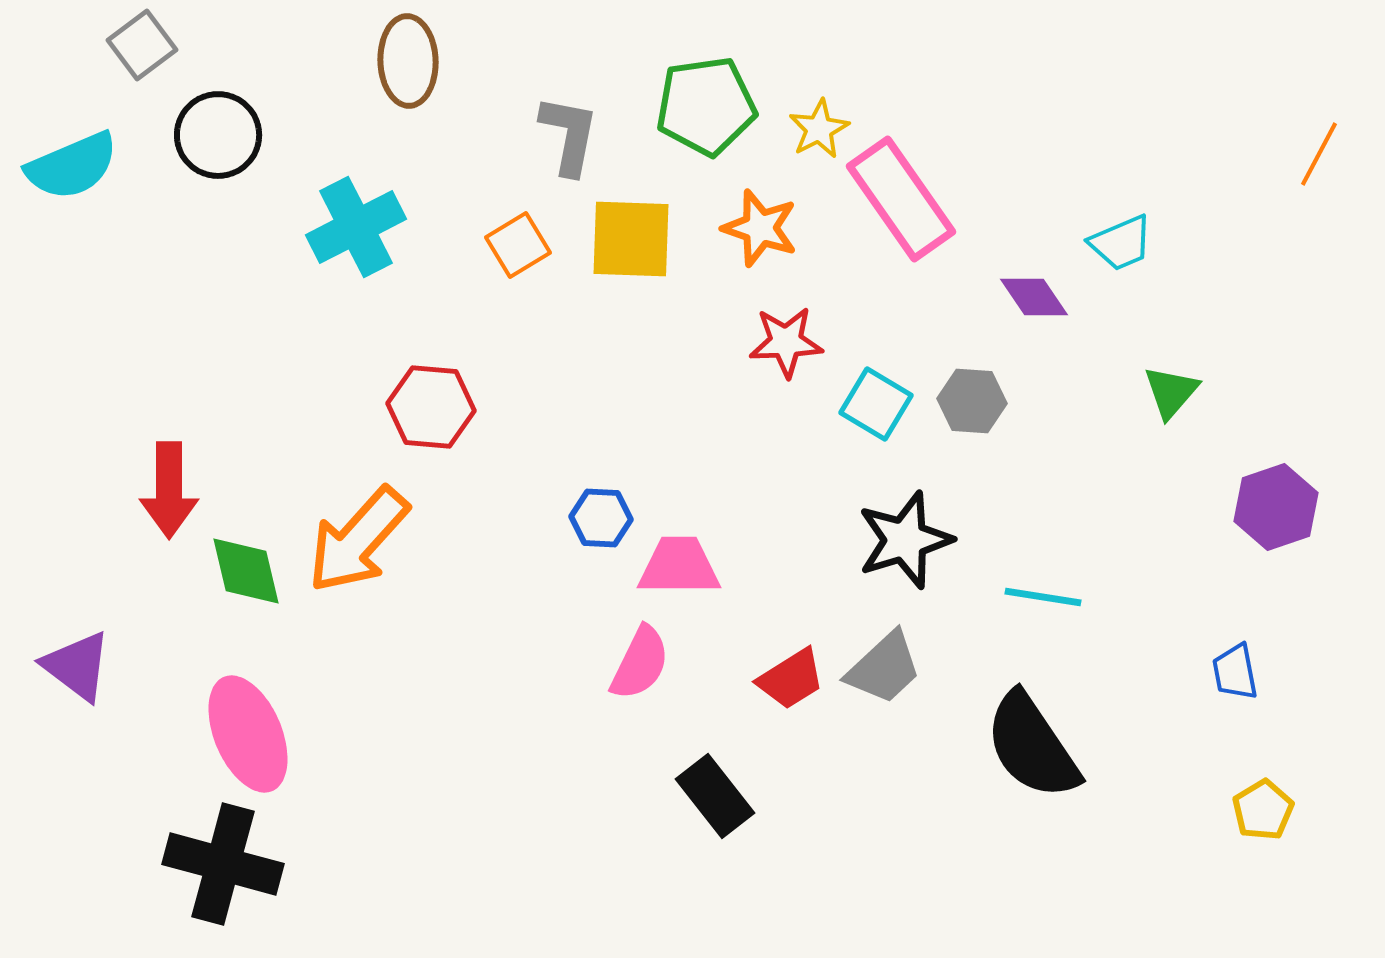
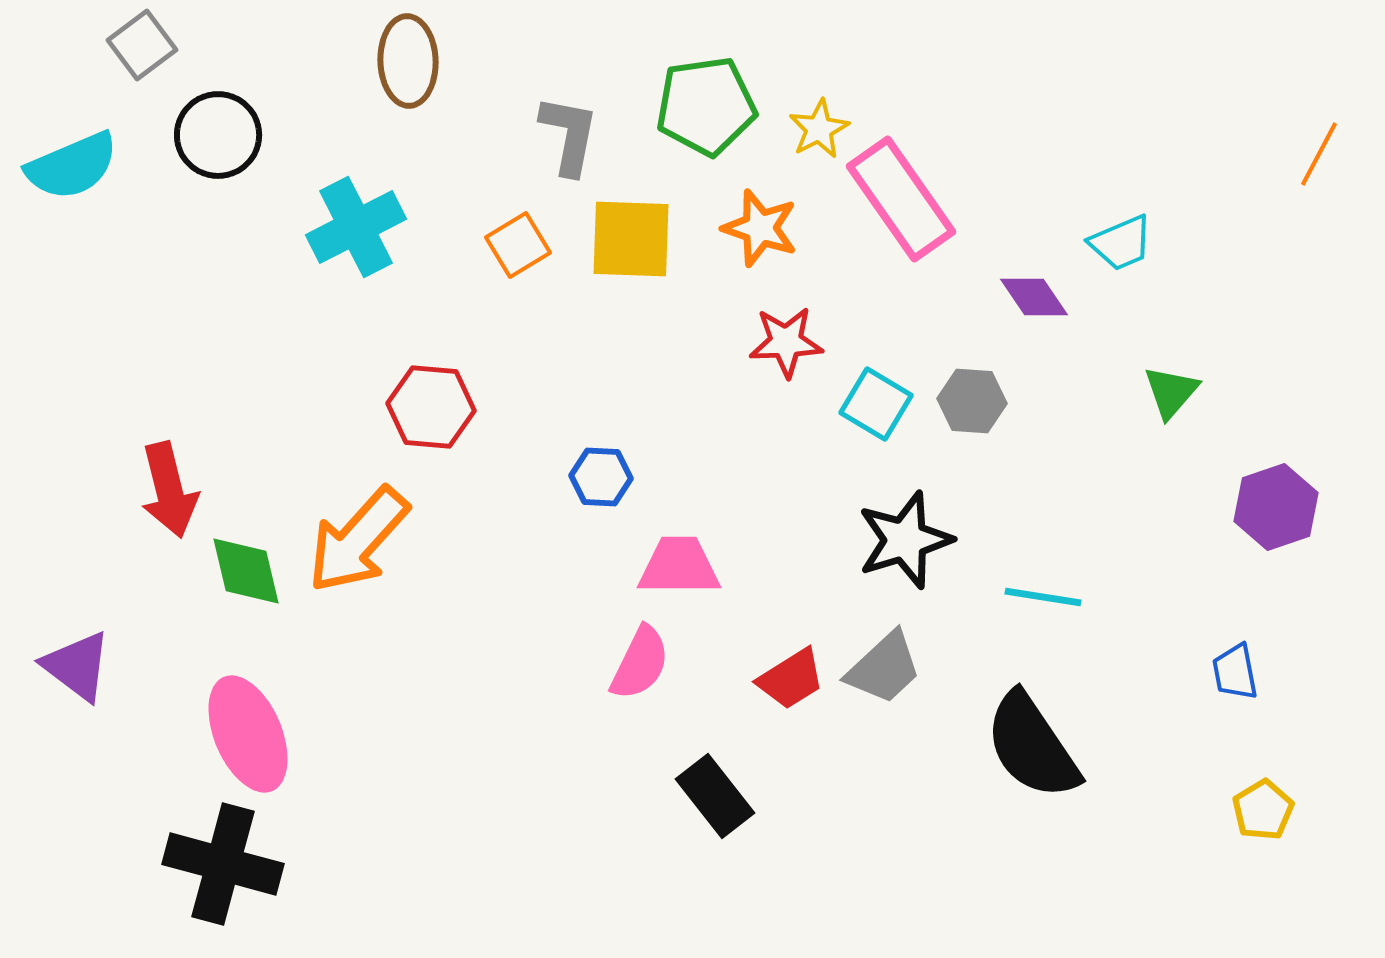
red arrow: rotated 14 degrees counterclockwise
blue hexagon: moved 41 px up
